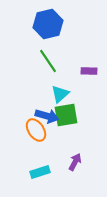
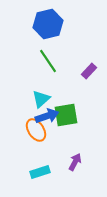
purple rectangle: rotated 49 degrees counterclockwise
cyan triangle: moved 19 px left, 5 px down
blue arrow: rotated 35 degrees counterclockwise
